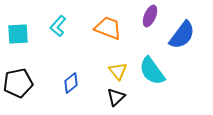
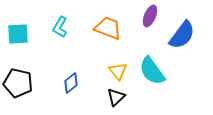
cyan L-shape: moved 2 px right, 1 px down; rotated 10 degrees counterclockwise
black pentagon: rotated 24 degrees clockwise
